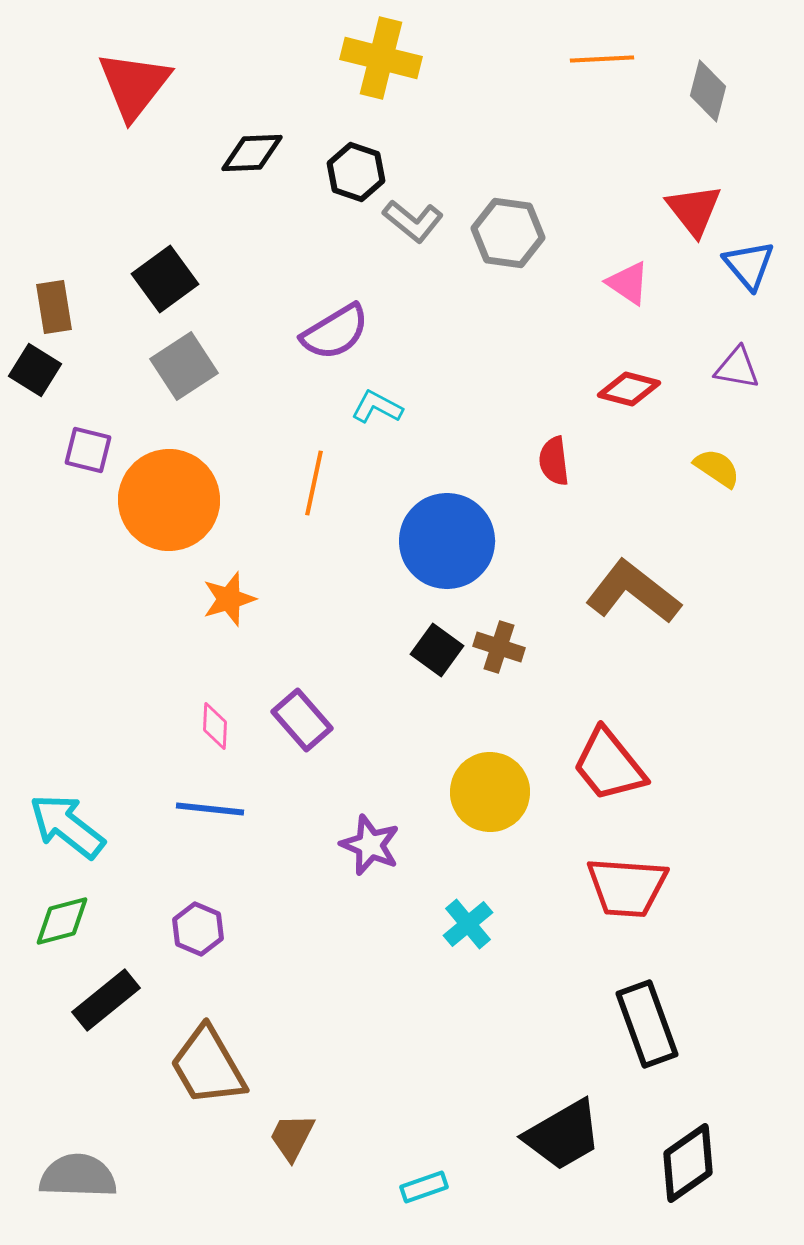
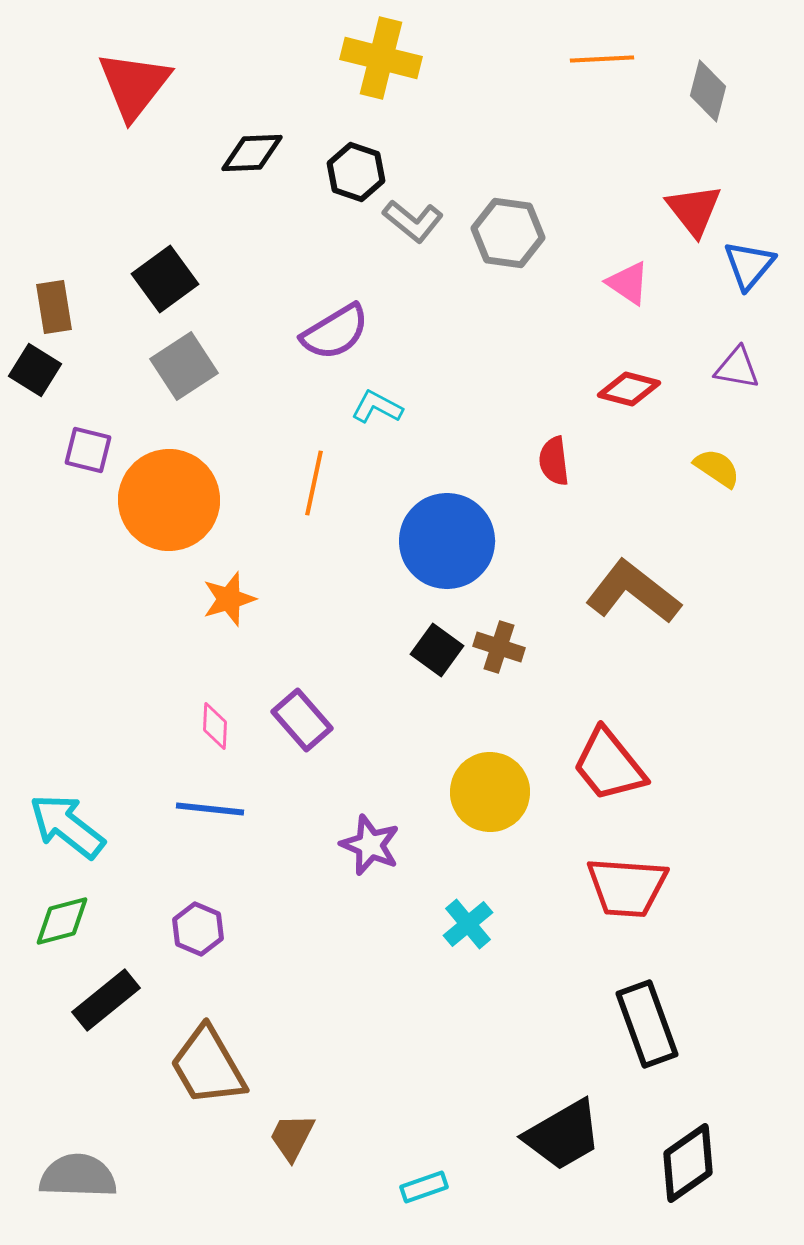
blue triangle at (749, 265): rotated 20 degrees clockwise
